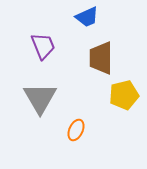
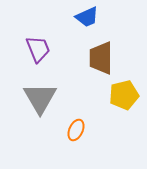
purple trapezoid: moved 5 px left, 3 px down
